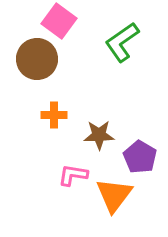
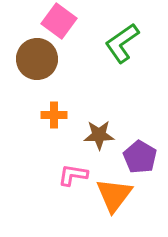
green L-shape: moved 1 px down
